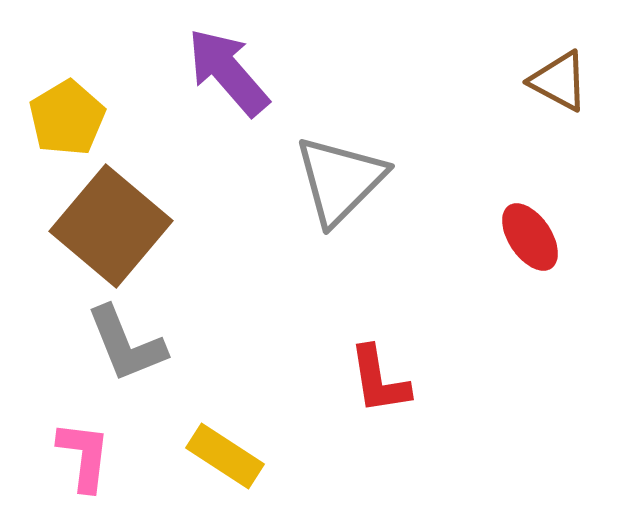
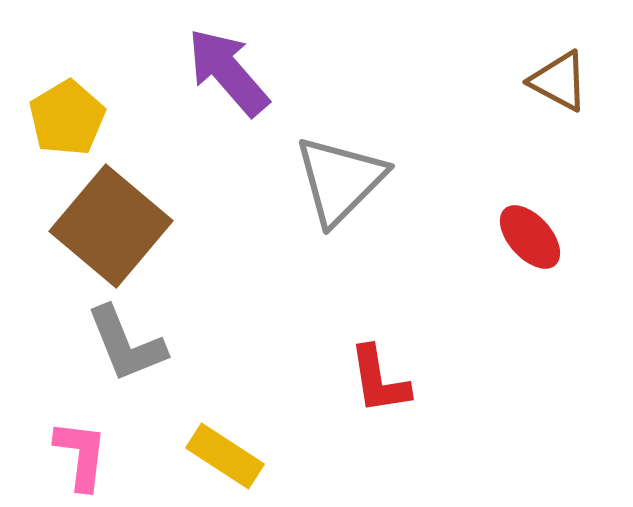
red ellipse: rotated 8 degrees counterclockwise
pink L-shape: moved 3 px left, 1 px up
